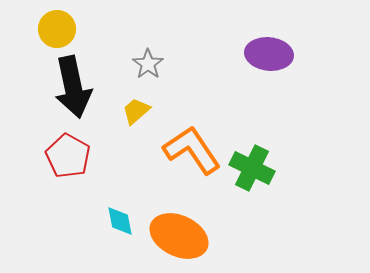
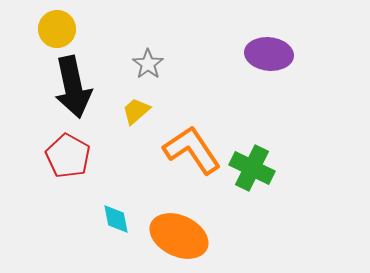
cyan diamond: moved 4 px left, 2 px up
